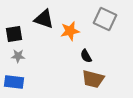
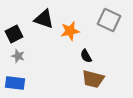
gray square: moved 4 px right, 1 px down
black square: rotated 18 degrees counterclockwise
gray star: rotated 16 degrees clockwise
blue rectangle: moved 1 px right, 1 px down
